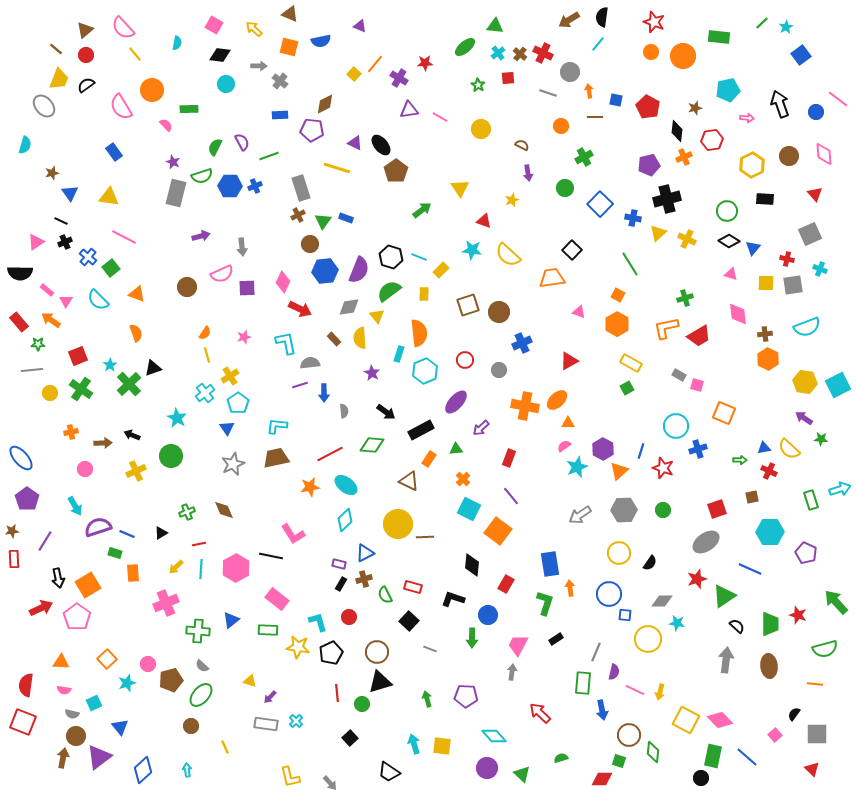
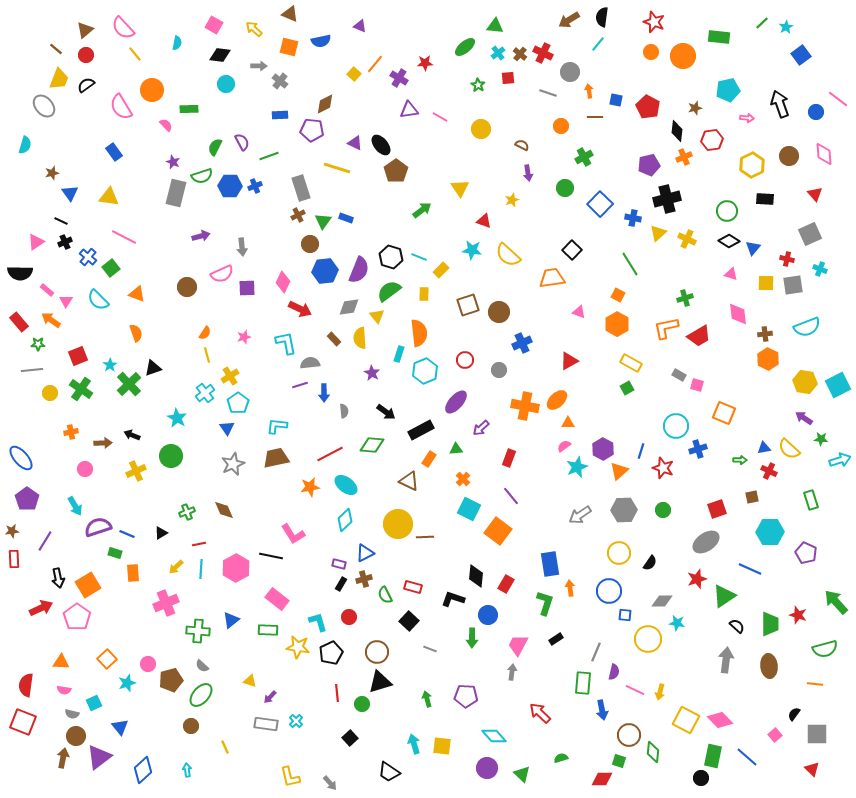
cyan arrow at (840, 489): moved 29 px up
black diamond at (472, 565): moved 4 px right, 11 px down
blue circle at (609, 594): moved 3 px up
